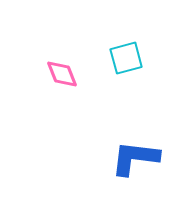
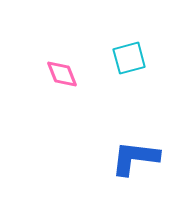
cyan square: moved 3 px right
